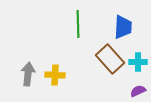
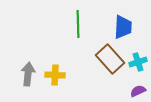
cyan cross: rotated 18 degrees counterclockwise
